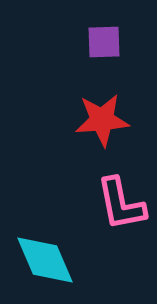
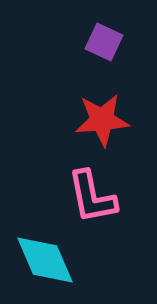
purple square: rotated 27 degrees clockwise
pink L-shape: moved 29 px left, 7 px up
